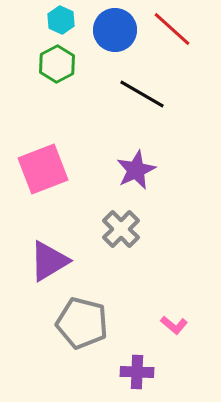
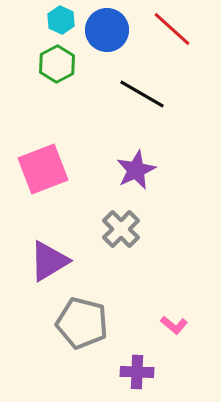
blue circle: moved 8 px left
